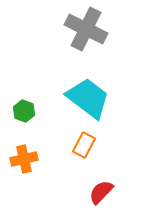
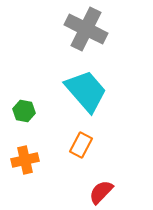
cyan trapezoid: moved 2 px left, 7 px up; rotated 12 degrees clockwise
green hexagon: rotated 10 degrees counterclockwise
orange rectangle: moved 3 px left
orange cross: moved 1 px right, 1 px down
